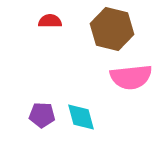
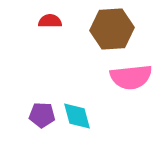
brown hexagon: rotated 18 degrees counterclockwise
cyan diamond: moved 4 px left, 1 px up
